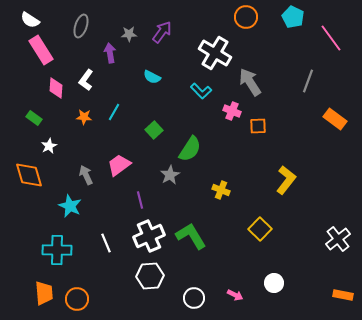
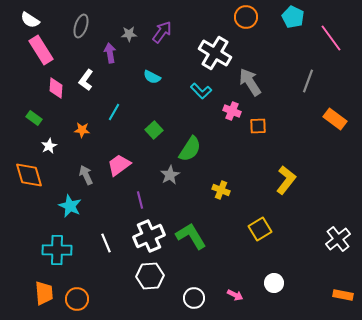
orange star at (84, 117): moved 2 px left, 13 px down
yellow square at (260, 229): rotated 15 degrees clockwise
